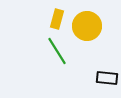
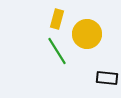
yellow circle: moved 8 px down
